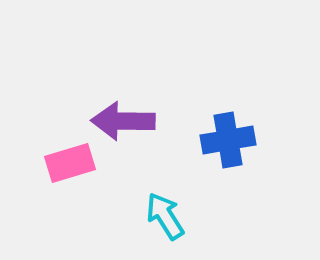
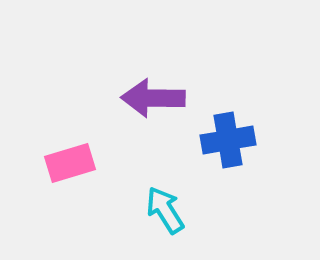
purple arrow: moved 30 px right, 23 px up
cyan arrow: moved 6 px up
